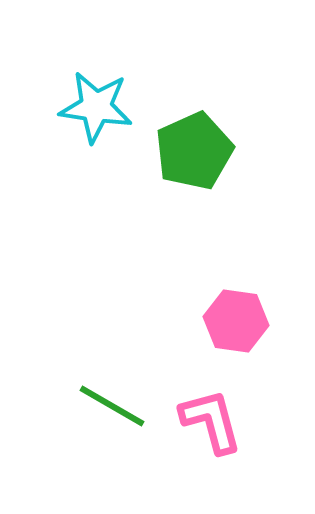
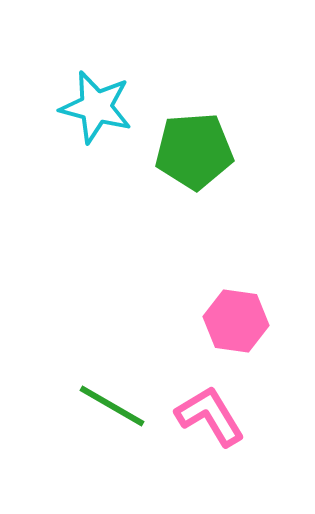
cyan star: rotated 6 degrees clockwise
green pentagon: rotated 20 degrees clockwise
pink L-shape: moved 1 px left, 5 px up; rotated 16 degrees counterclockwise
